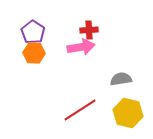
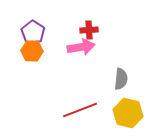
orange hexagon: moved 2 px left, 2 px up
gray semicircle: rotated 105 degrees clockwise
red line: rotated 12 degrees clockwise
